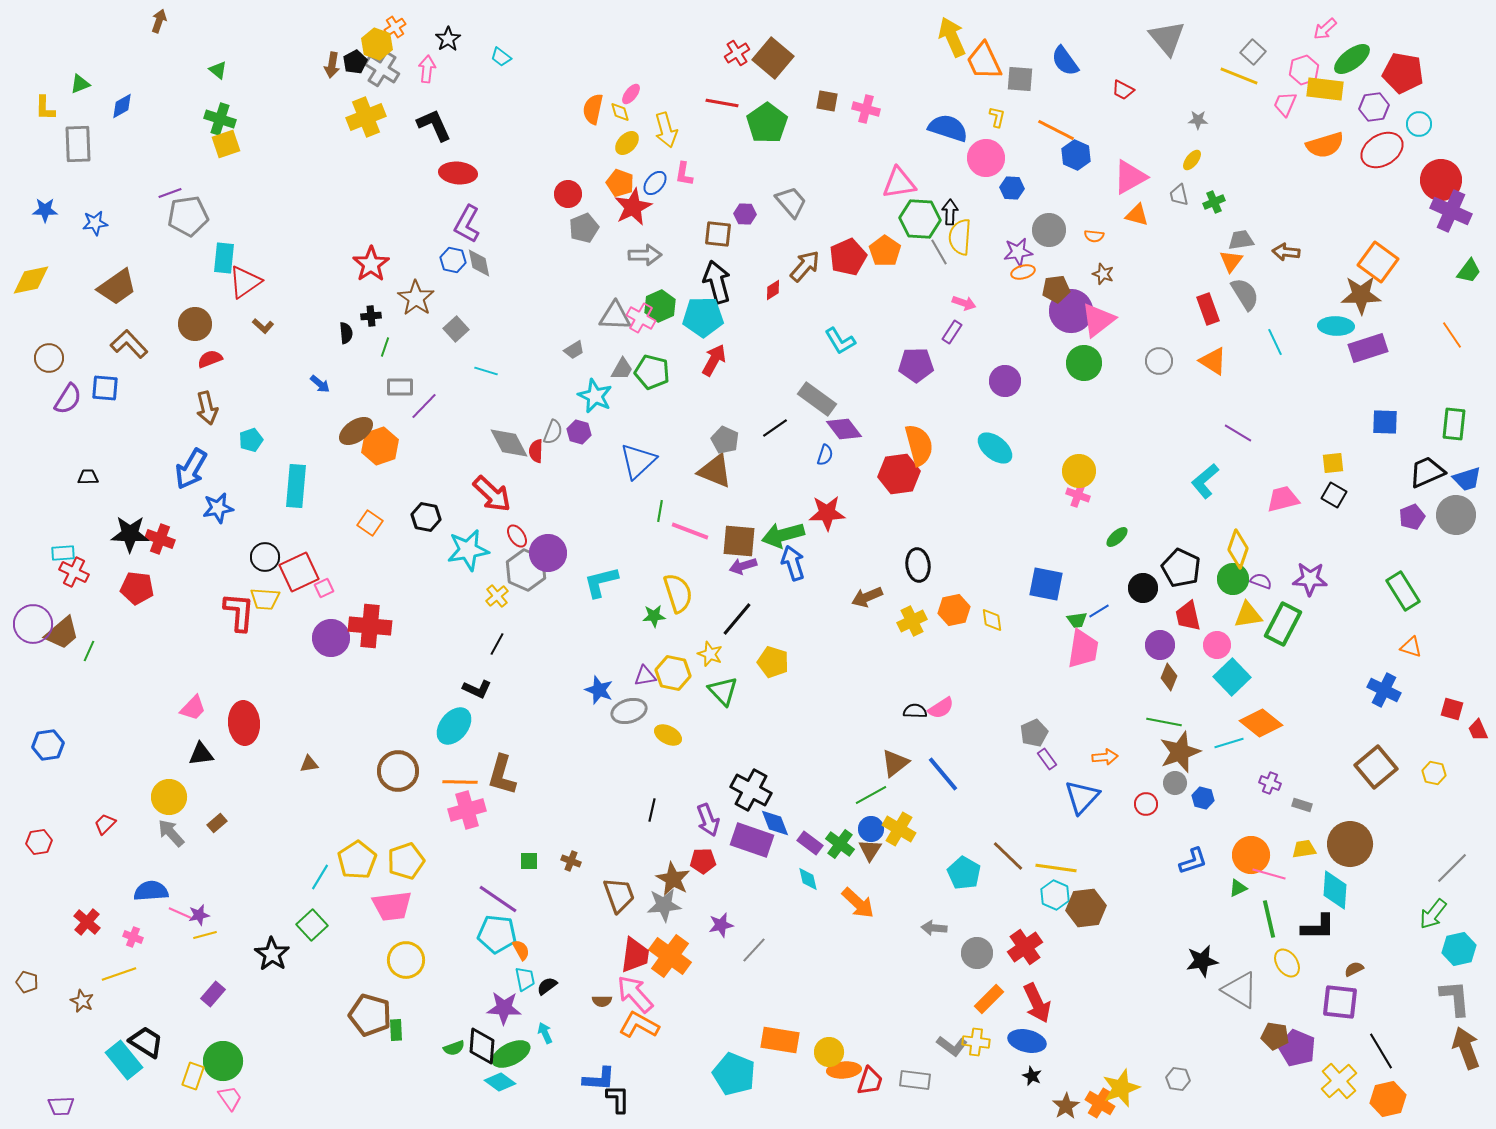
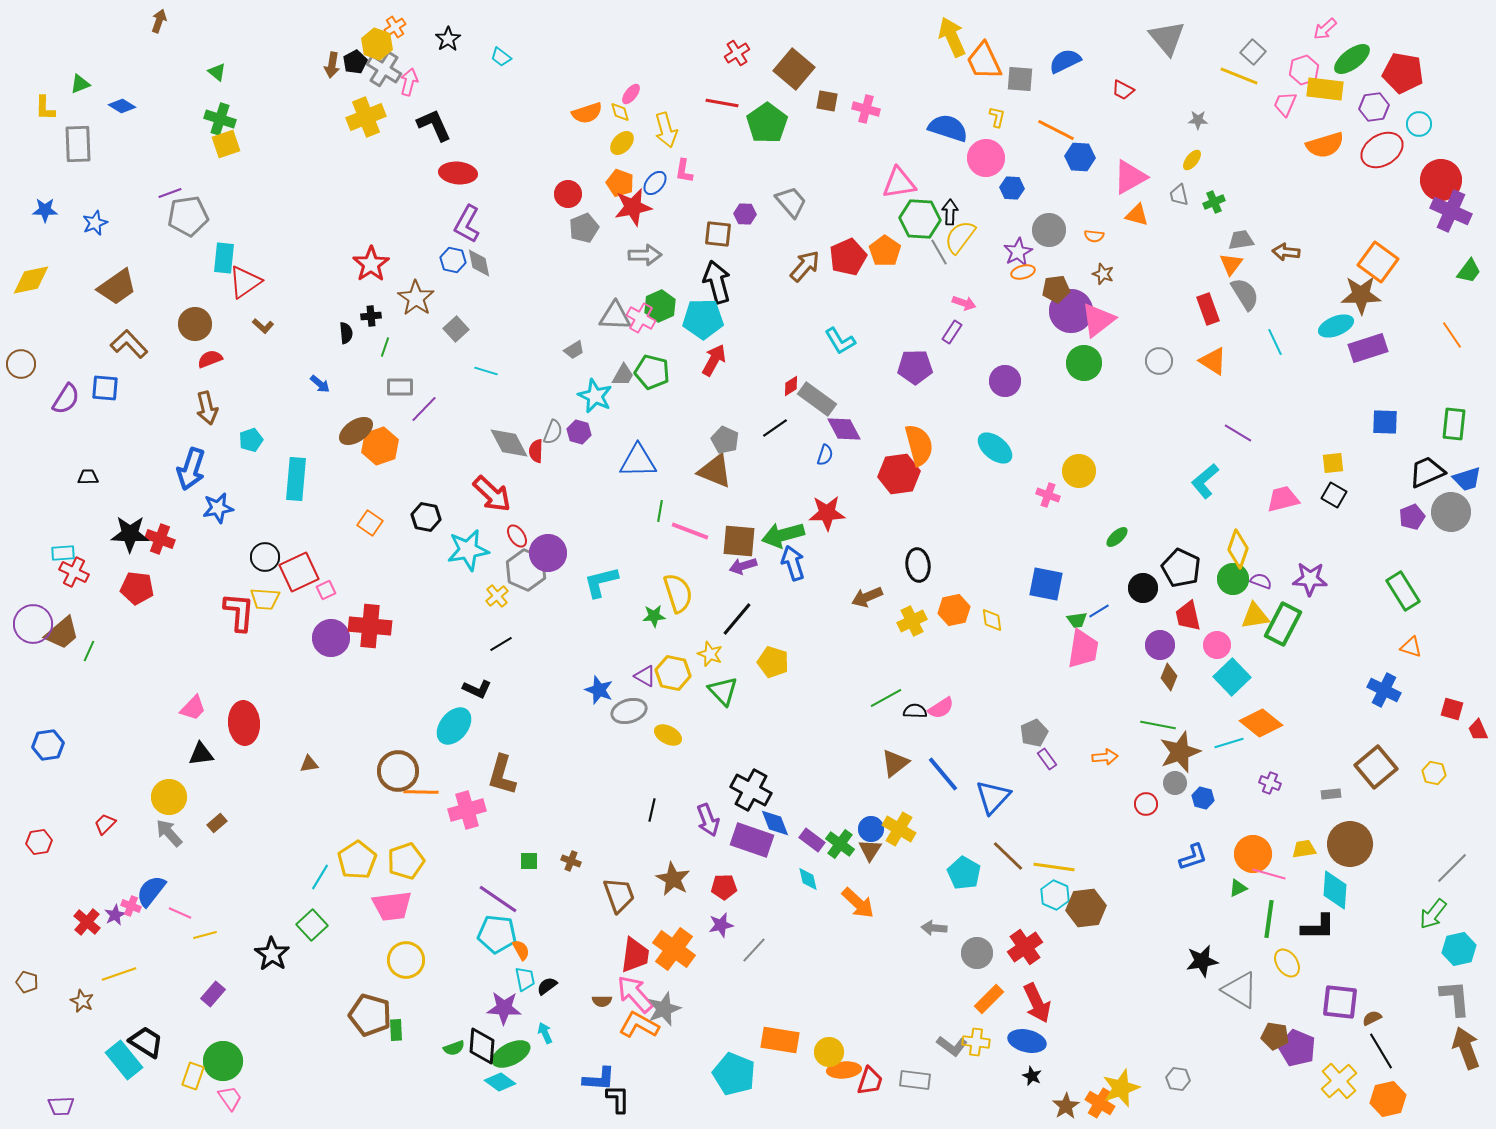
brown square at (773, 58): moved 21 px right, 11 px down
blue semicircle at (1065, 61): rotated 100 degrees clockwise
gray cross at (382, 69): moved 2 px right
pink arrow at (427, 69): moved 18 px left, 13 px down; rotated 8 degrees clockwise
green triangle at (218, 70): moved 1 px left, 2 px down
blue diamond at (122, 106): rotated 60 degrees clockwise
orange semicircle at (593, 109): moved 6 px left, 4 px down; rotated 120 degrees counterclockwise
yellow ellipse at (627, 143): moved 5 px left
blue hexagon at (1076, 155): moved 4 px right, 2 px down; rotated 20 degrees counterclockwise
pink L-shape at (684, 174): moved 3 px up
red star at (633, 207): rotated 15 degrees clockwise
blue star at (95, 223): rotated 15 degrees counterclockwise
yellow semicircle at (960, 237): rotated 33 degrees clockwise
purple star at (1018, 252): rotated 20 degrees counterclockwise
orange triangle at (1231, 261): moved 3 px down
red diamond at (773, 290): moved 18 px right, 96 px down
cyan pentagon at (703, 317): moved 2 px down
cyan ellipse at (1336, 326): rotated 24 degrees counterclockwise
brown circle at (49, 358): moved 28 px left, 6 px down
purple pentagon at (916, 365): moved 1 px left, 2 px down
gray trapezoid at (622, 369): moved 1 px right, 6 px down
purple semicircle at (68, 399): moved 2 px left
purple line at (424, 406): moved 3 px down
purple diamond at (844, 429): rotated 9 degrees clockwise
blue triangle at (638, 461): rotated 42 degrees clockwise
blue arrow at (191, 469): rotated 12 degrees counterclockwise
cyan rectangle at (296, 486): moved 7 px up
pink cross at (1078, 495): moved 30 px left
gray circle at (1456, 515): moved 5 px left, 3 px up
pink square at (324, 588): moved 2 px right, 2 px down
yellow triangle at (1248, 615): moved 7 px right, 1 px down
black line at (497, 644): moved 4 px right; rotated 30 degrees clockwise
purple triangle at (645, 676): rotated 40 degrees clockwise
green line at (1164, 722): moved 6 px left, 3 px down
orange line at (460, 782): moved 39 px left, 10 px down
green line at (871, 795): moved 15 px right, 97 px up
blue triangle at (1082, 797): moved 89 px left
gray rectangle at (1302, 805): moved 29 px right, 11 px up; rotated 24 degrees counterclockwise
gray arrow at (171, 833): moved 2 px left
purple rectangle at (810, 843): moved 2 px right, 3 px up
orange circle at (1251, 855): moved 2 px right, 1 px up
red pentagon at (703, 861): moved 21 px right, 26 px down
blue L-shape at (1193, 861): moved 4 px up
yellow line at (1056, 868): moved 2 px left, 1 px up
blue semicircle at (151, 891): rotated 48 degrees counterclockwise
gray star at (664, 905): moved 104 px down; rotated 16 degrees counterclockwise
purple star at (199, 915): moved 84 px left; rotated 15 degrees counterclockwise
green line at (1269, 919): rotated 21 degrees clockwise
pink cross at (133, 937): moved 2 px left, 31 px up
orange cross at (670, 956): moved 4 px right, 7 px up
brown semicircle at (1354, 969): moved 18 px right, 49 px down
